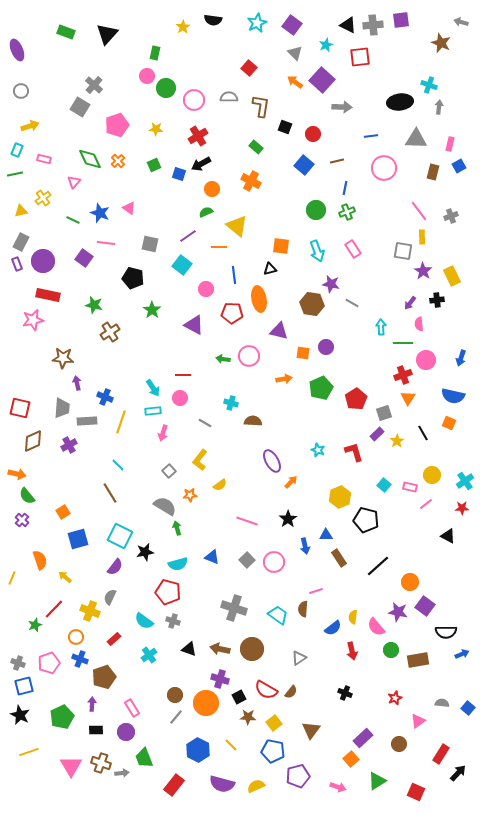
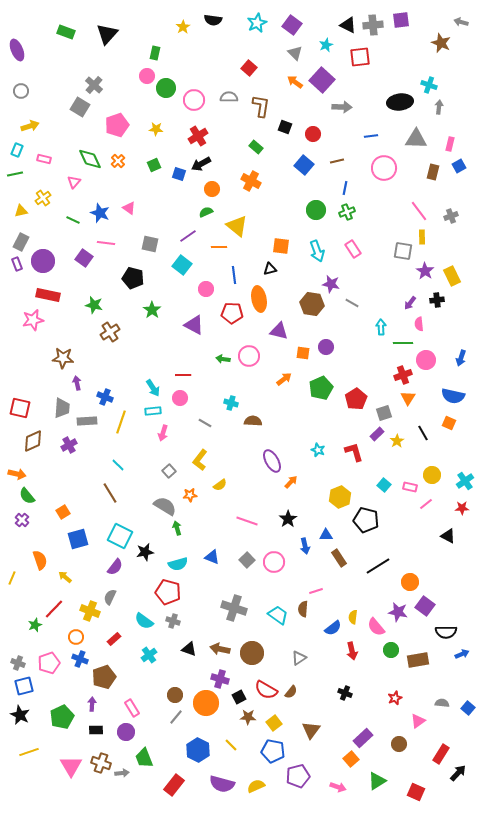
purple star at (423, 271): moved 2 px right
orange arrow at (284, 379): rotated 28 degrees counterclockwise
black line at (378, 566): rotated 10 degrees clockwise
brown circle at (252, 649): moved 4 px down
